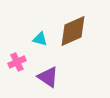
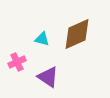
brown diamond: moved 4 px right, 3 px down
cyan triangle: moved 2 px right
